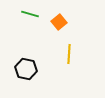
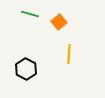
black hexagon: rotated 15 degrees clockwise
